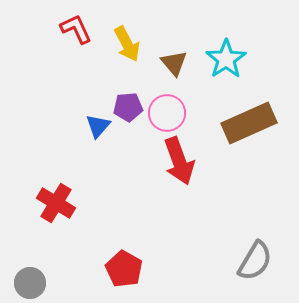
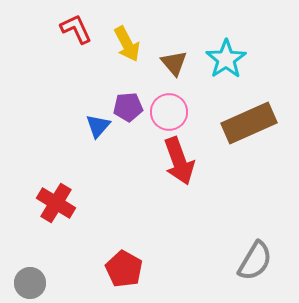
pink circle: moved 2 px right, 1 px up
